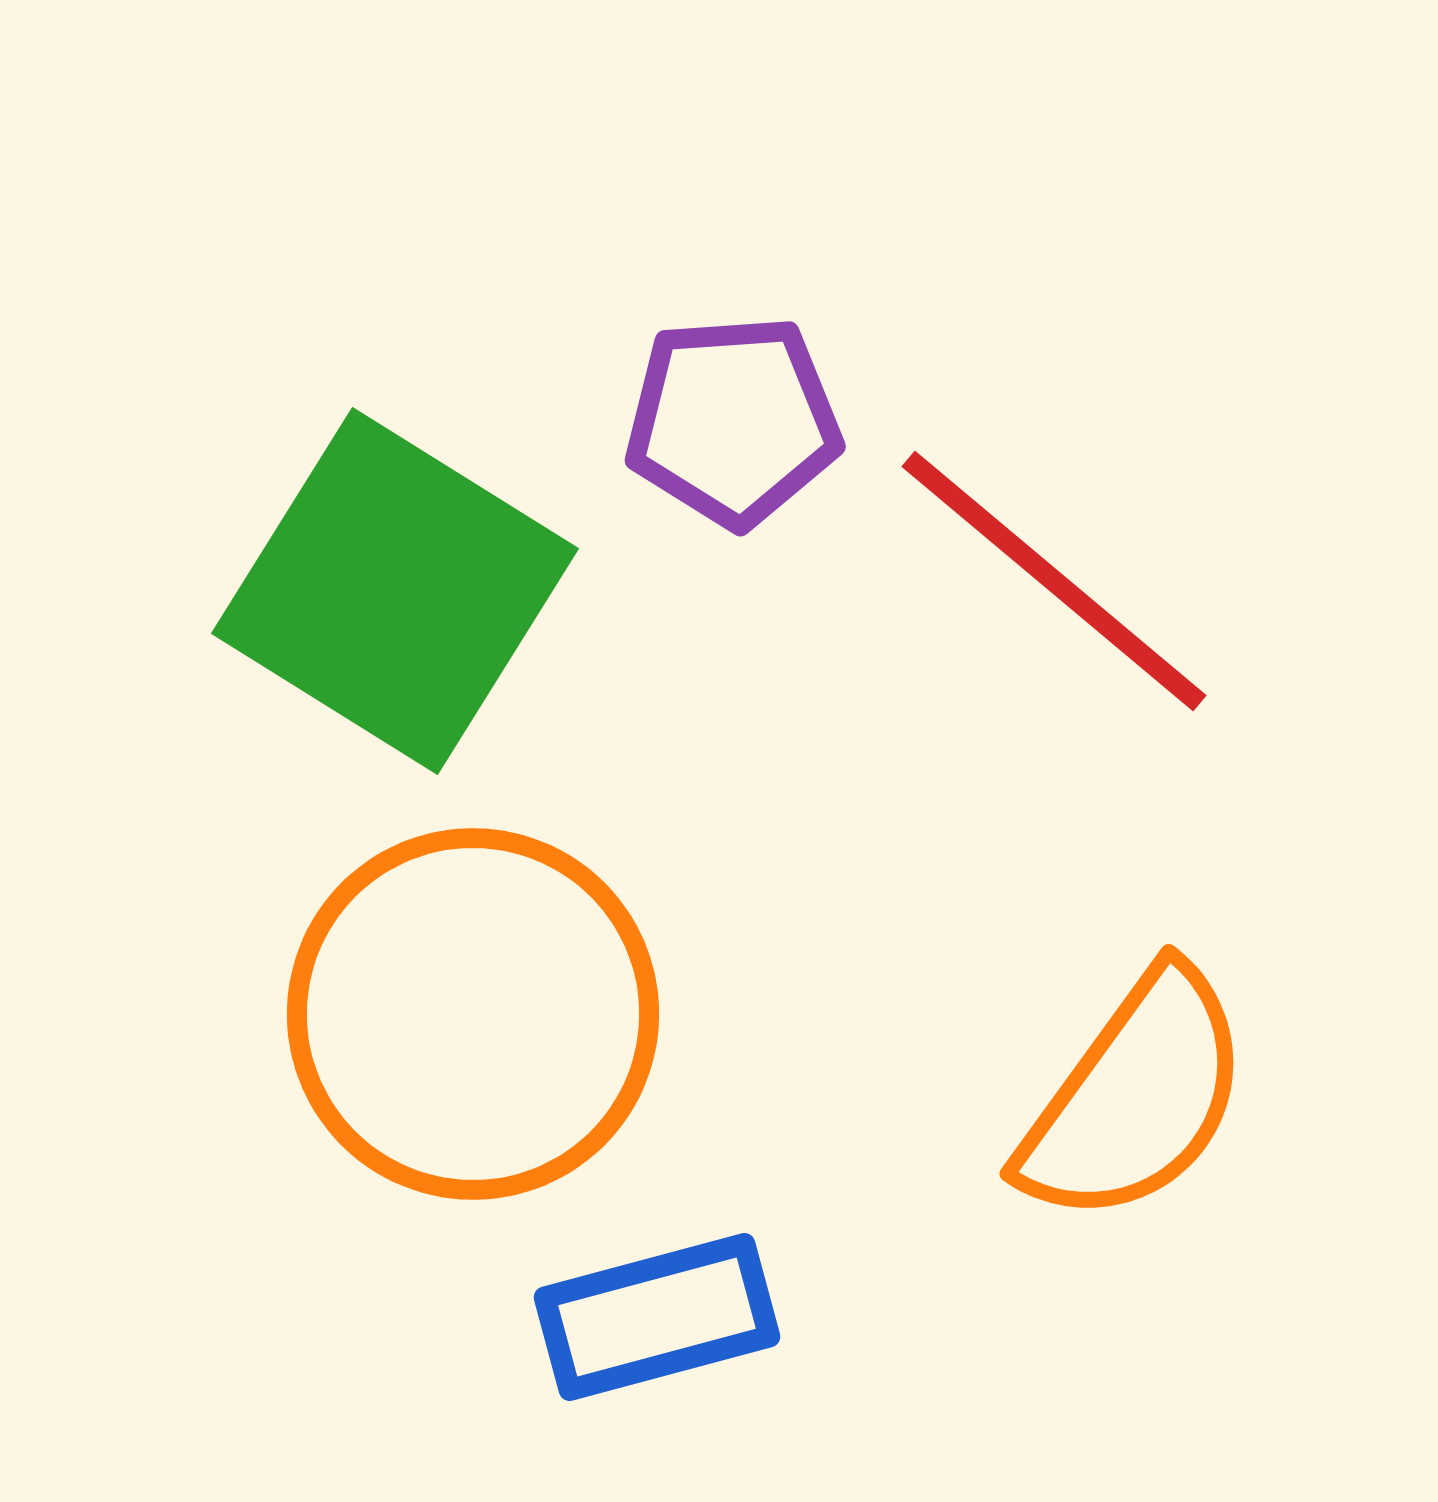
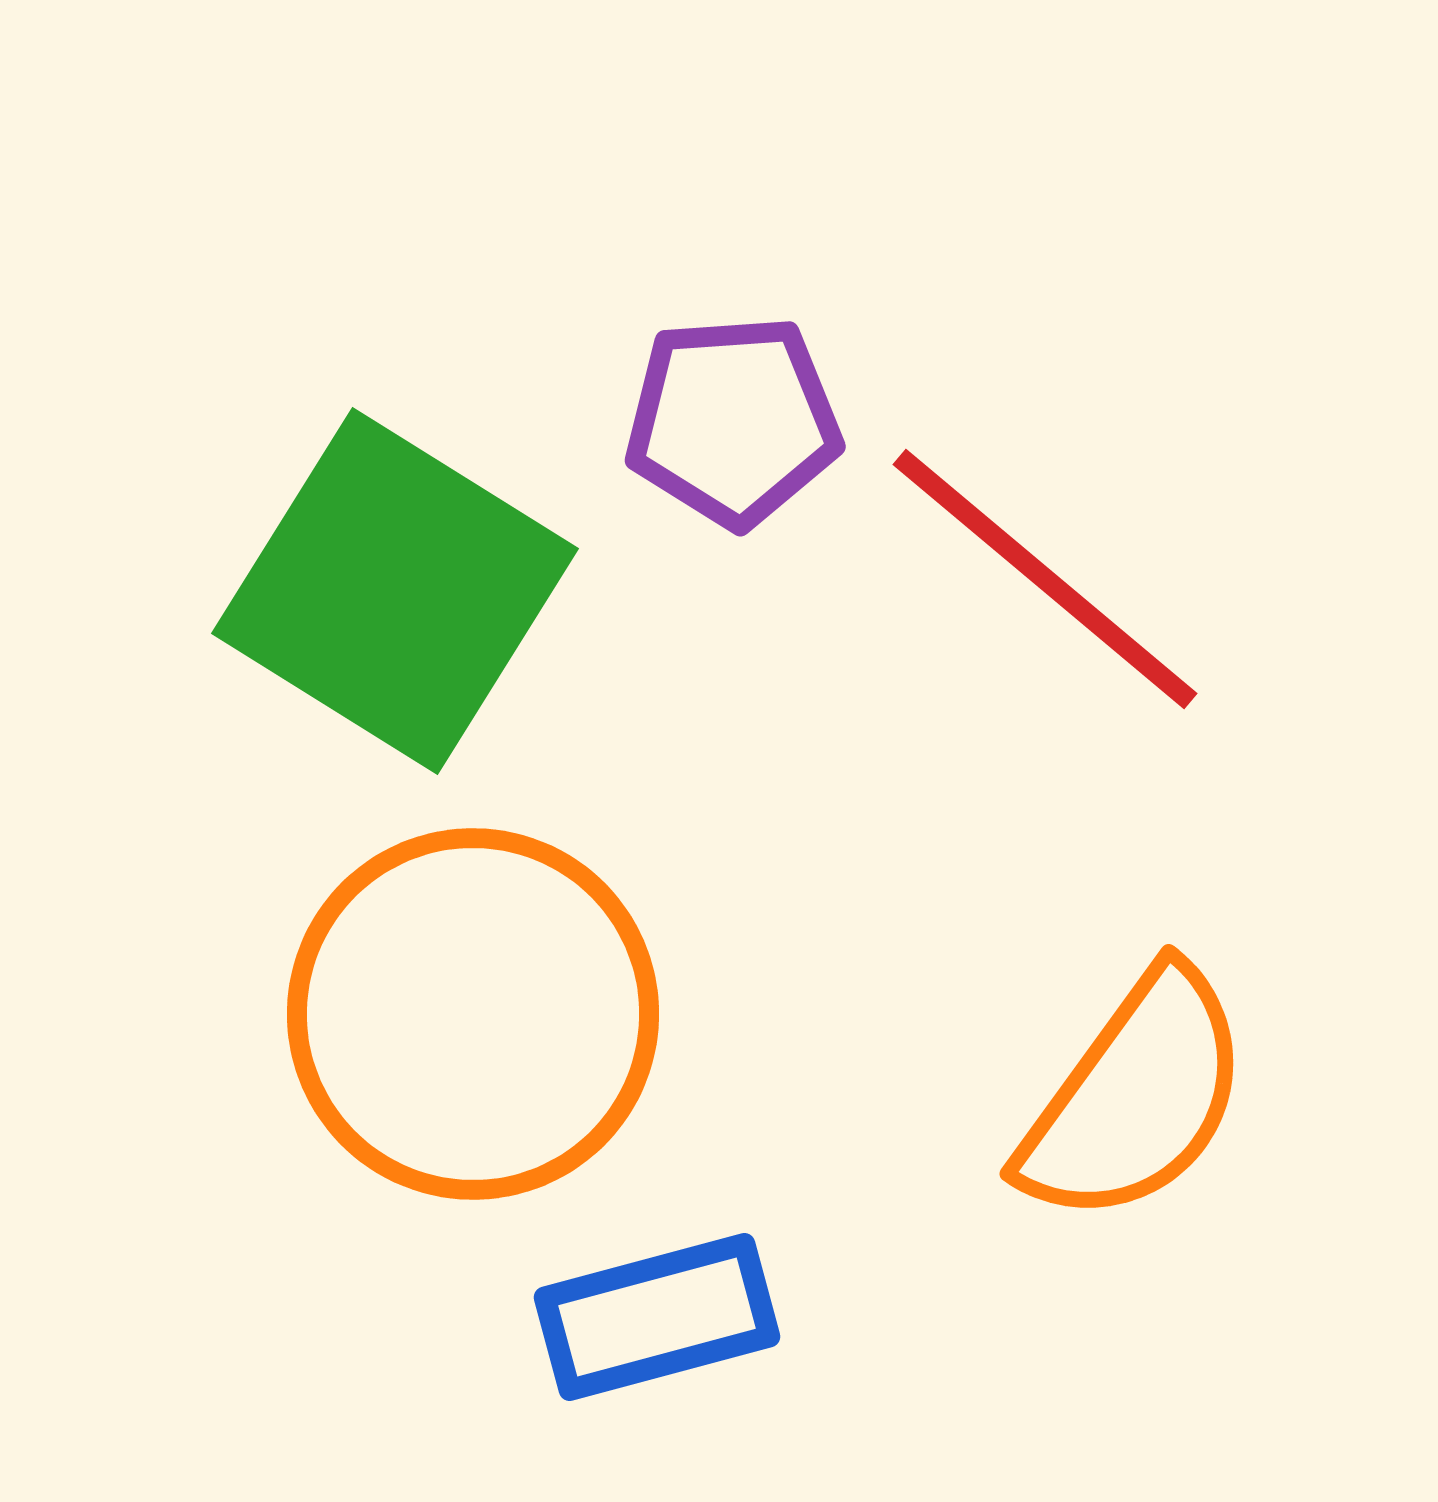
red line: moved 9 px left, 2 px up
